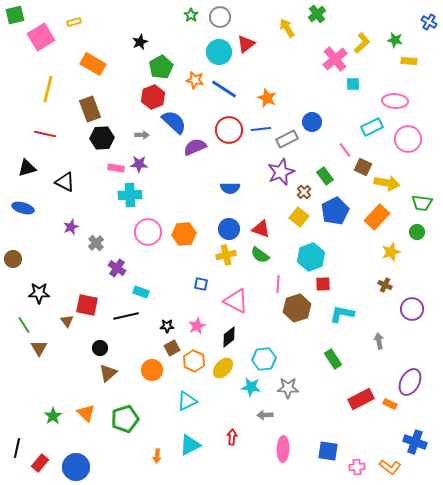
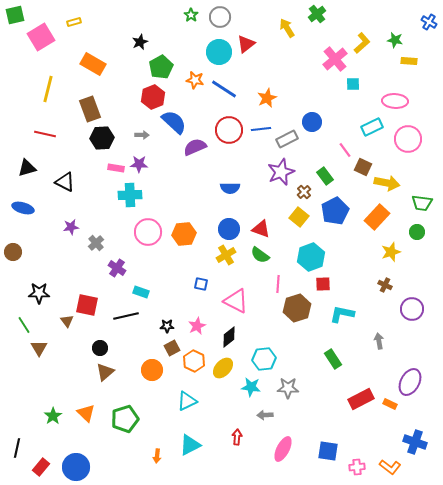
orange star at (267, 98): rotated 24 degrees clockwise
purple star at (71, 227): rotated 14 degrees clockwise
yellow cross at (226, 255): rotated 18 degrees counterclockwise
brown circle at (13, 259): moved 7 px up
brown triangle at (108, 373): moved 3 px left, 1 px up
red arrow at (232, 437): moved 5 px right
pink ellipse at (283, 449): rotated 25 degrees clockwise
red rectangle at (40, 463): moved 1 px right, 4 px down
